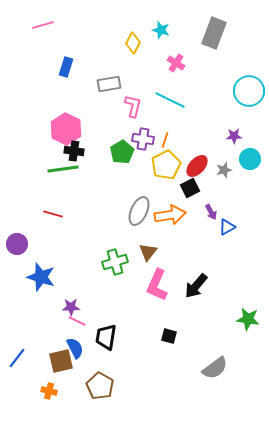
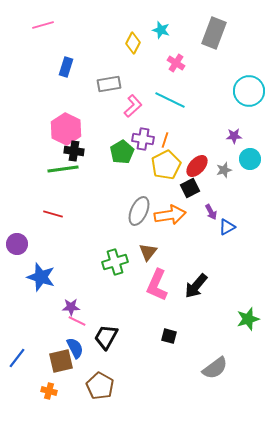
pink L-shape at (133, 106): rotated 35 degrees clockwise
green star at (248, 319): rotated 25 degrees counterclockwise
black trapezoid at (106, 337): rotated 20 degrees clockwise
